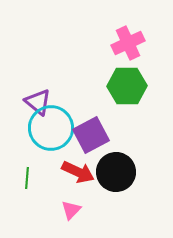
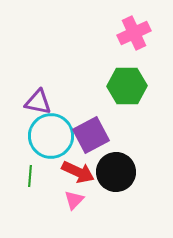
pink cross: moved 6 px right, 10 px up
purple triangle: rotated 28 degrees counterclockwise
cyan circle: moved 8 px down
green line: moved 3 px right, 2 px up
pink triangle: moved 3 px right, 10 px up
